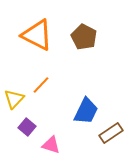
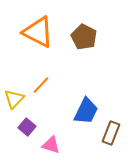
orange triangle: moved 1 px right, 3 px up
brown rectangle: rotated 35 degrees counterclockwise
